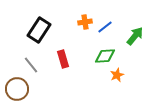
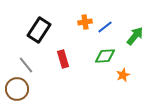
gray line: moved 5 px left
orange star: moved 6 px right
